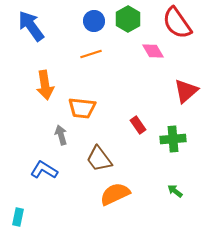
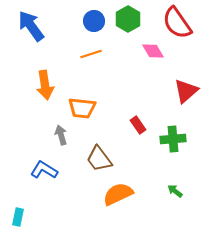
orange semicircle: moved 3 px right
